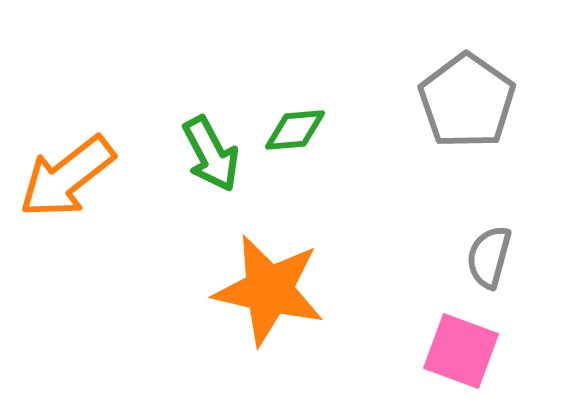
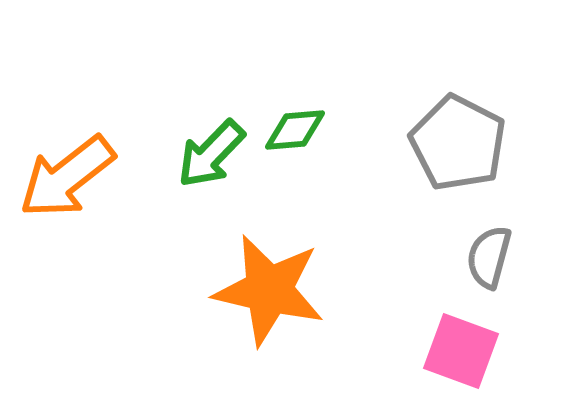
gray pentagon: moved 9 px left, 42 px down; rotated 8 degrees counterclockwise
green arrow: rotated 72 degrees clockwise
